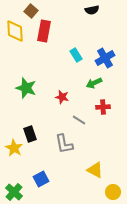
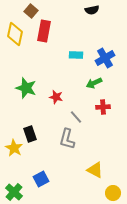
yellow diamond: moved 3 px down; rotated 15 degrees clockwise
cyan rectangle: rotated 56 degrees counterclockwise
red star: moved 6 px left
gray line: moved 3 px left, 3 px up; rotated 16 degrees clockwise
gray L-shape: moved 3 px right, 5 px up; rotated 25 degrees clockwise
yellow circle: moved 1 px down
